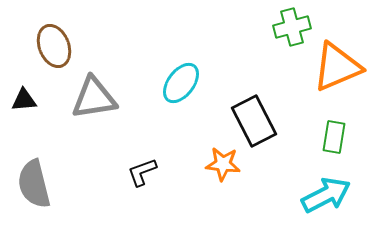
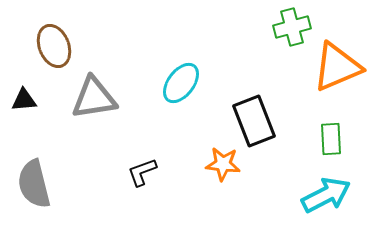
black rectangle: rotated 6 degrees clockwise
green rectangle: moved 3 px left, 2 px down; rotated 12 degrees counterclockwise
